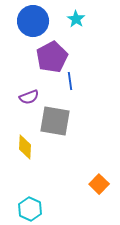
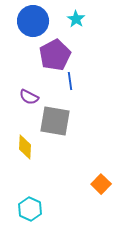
purple pentagon: moved 3 px right, 2 px up
purple semicircle: rotated 48 degrees clockwise
orange square: moved 2 px right
